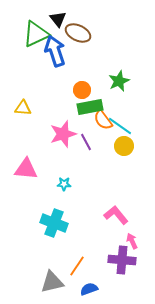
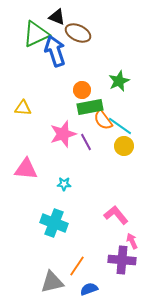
black triangle: moved 1 px left, 2 px up; rotated 30 degrees counterclockwise
